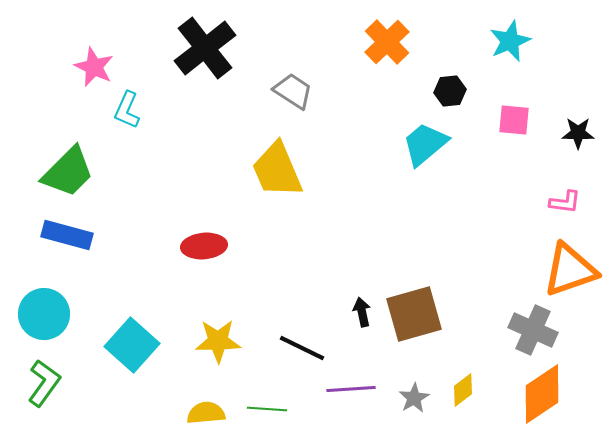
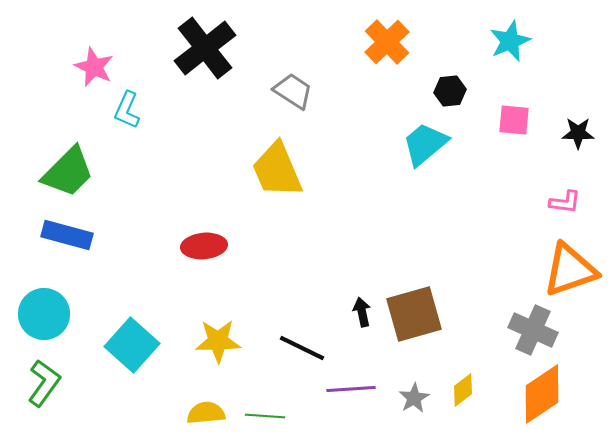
green line: moved 2 px left, 7 px down
